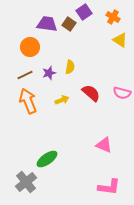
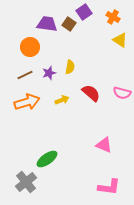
orange arrow: moved 1 px left, 1 px down; rotated 95 degrees clockwise
